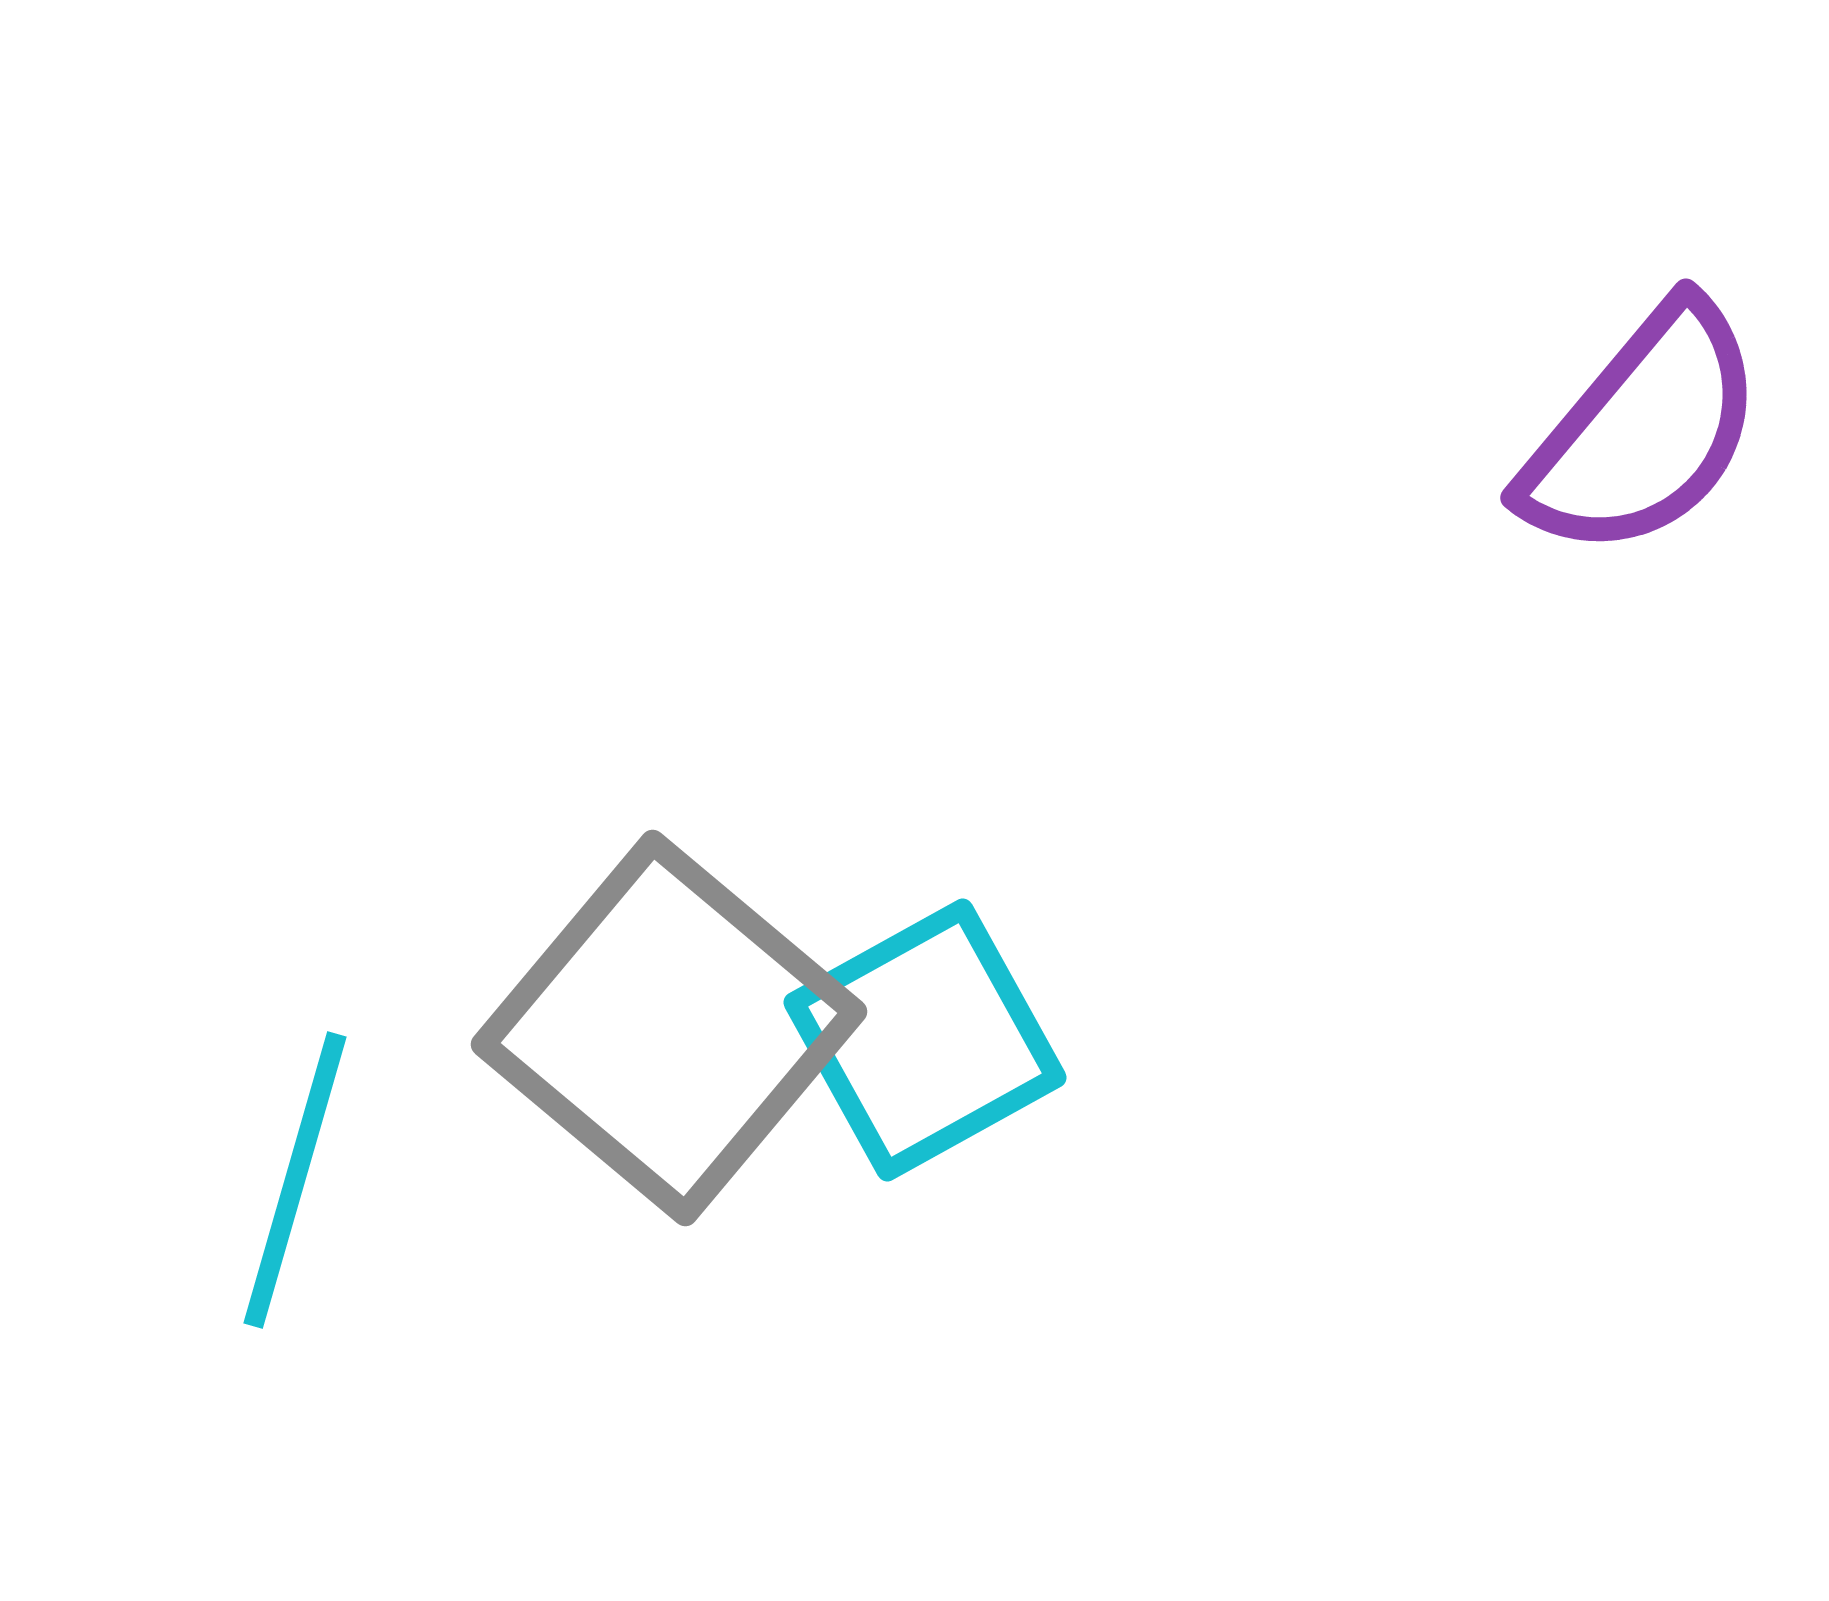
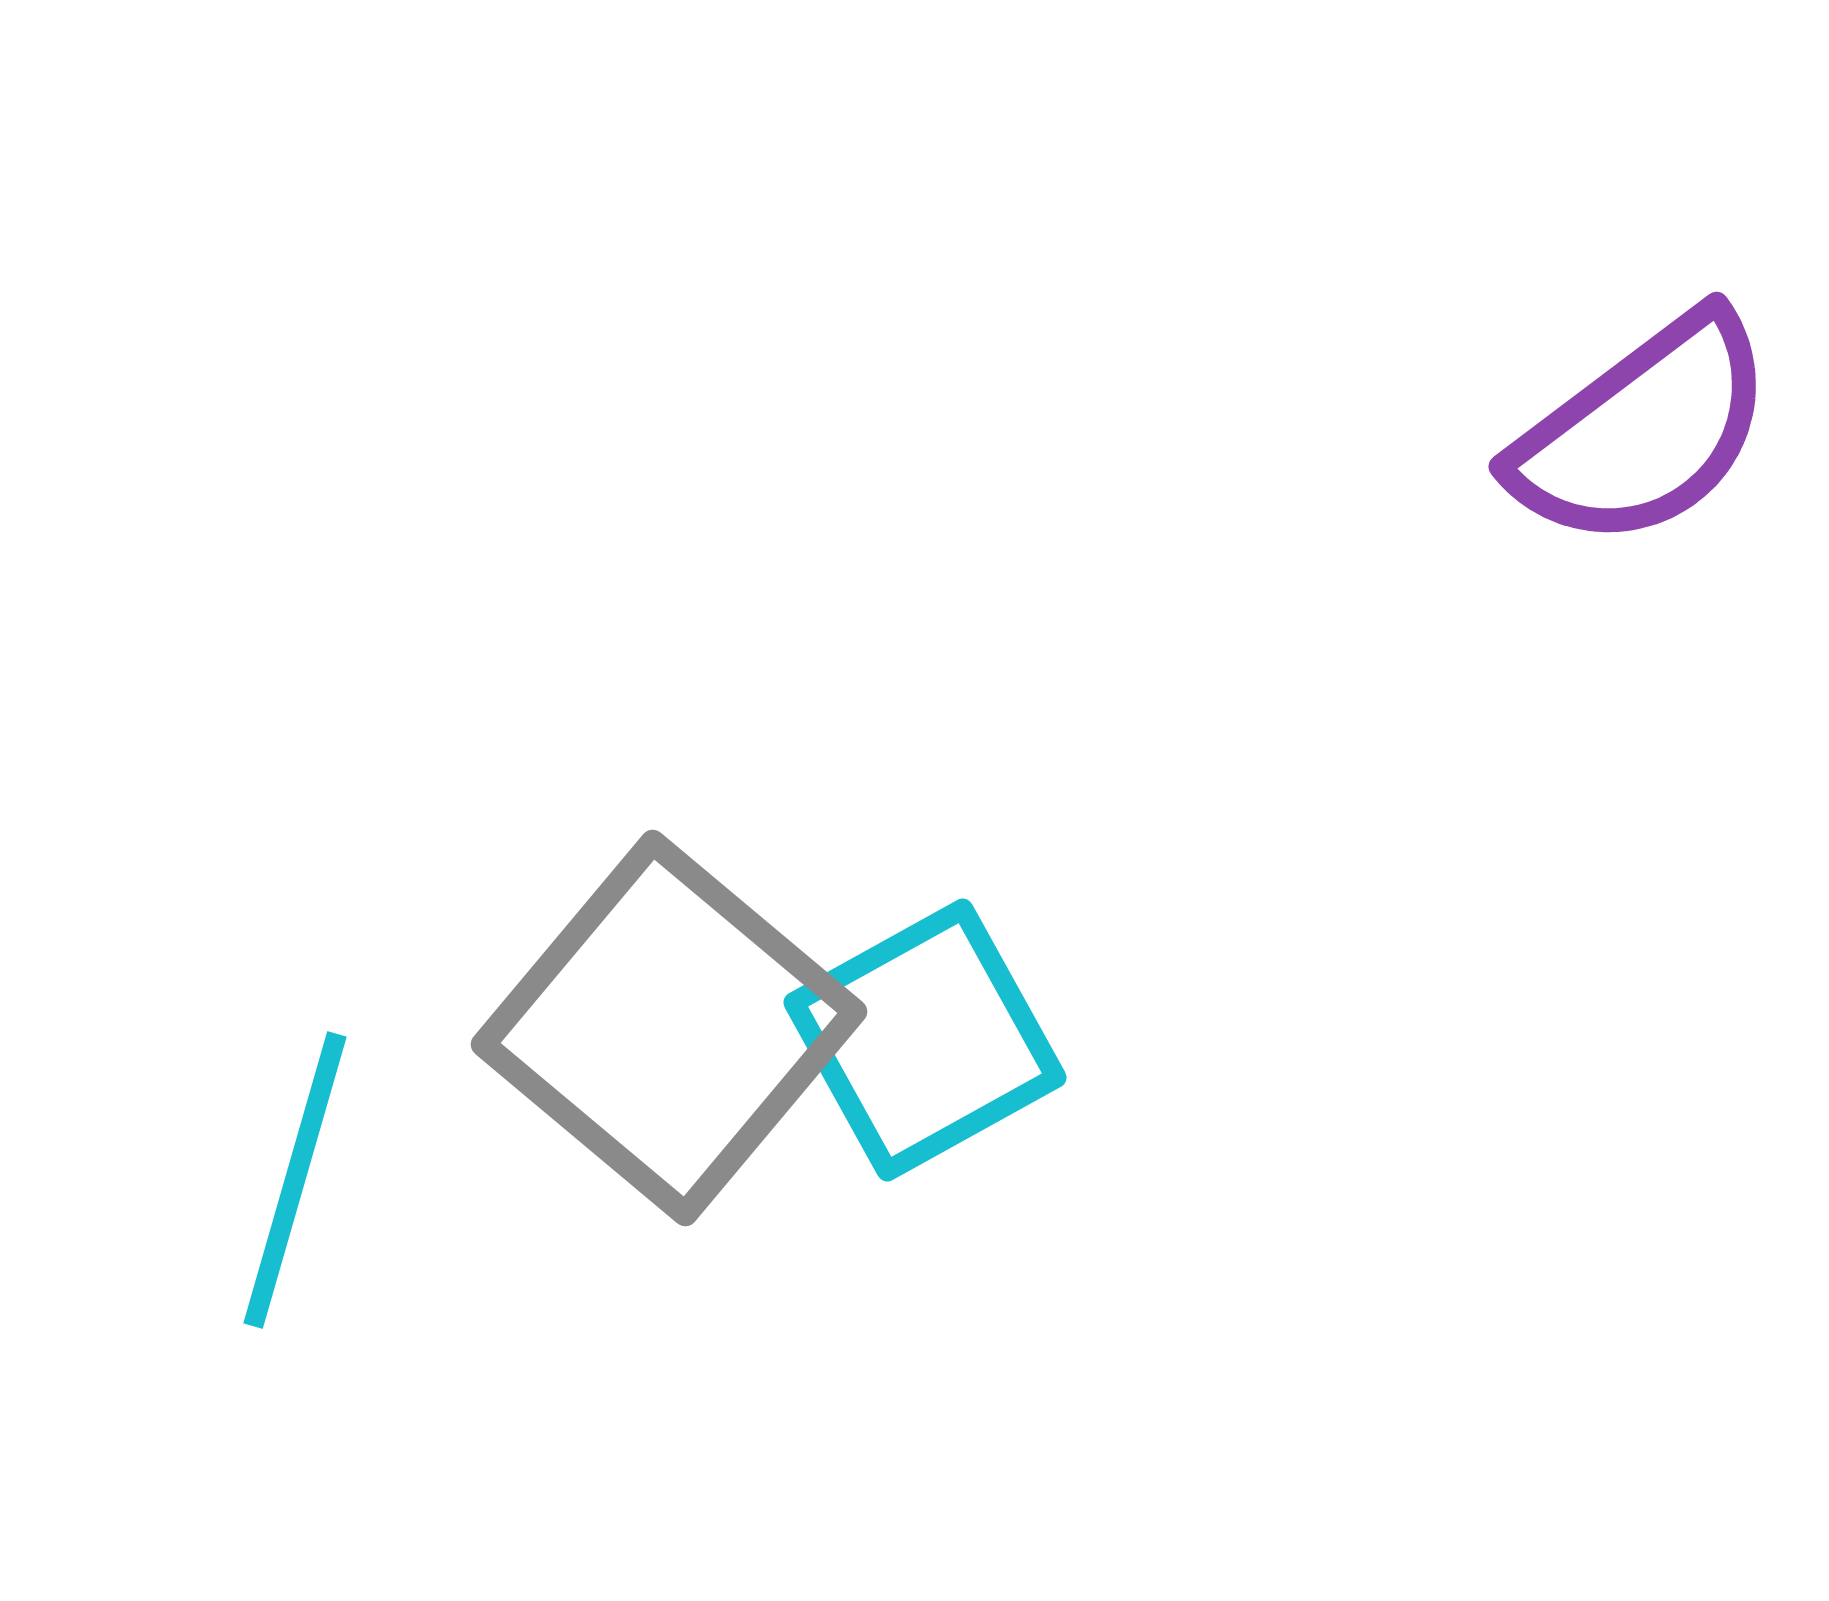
purple semicircle: rotated 13 degrees clockwise
